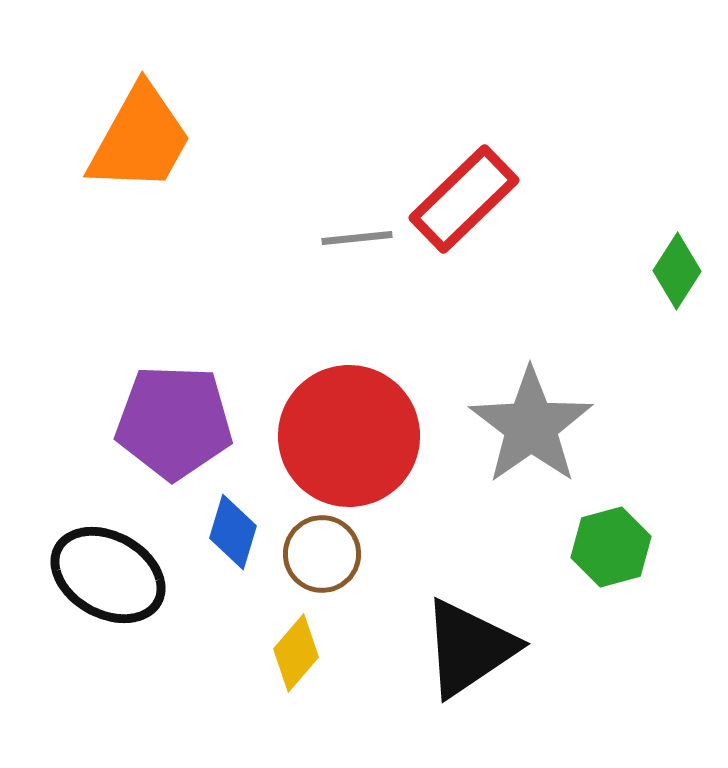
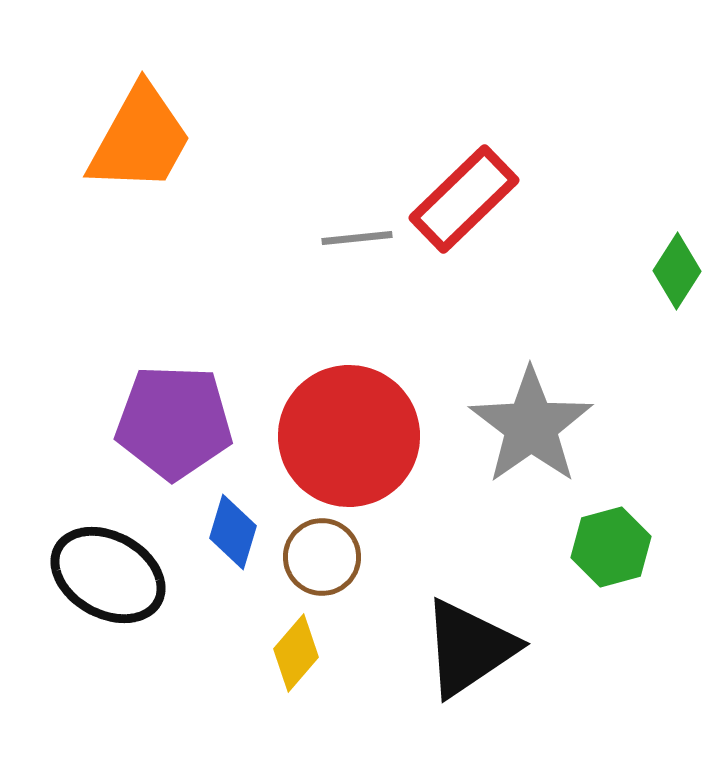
brown circle: moved 3 px down
